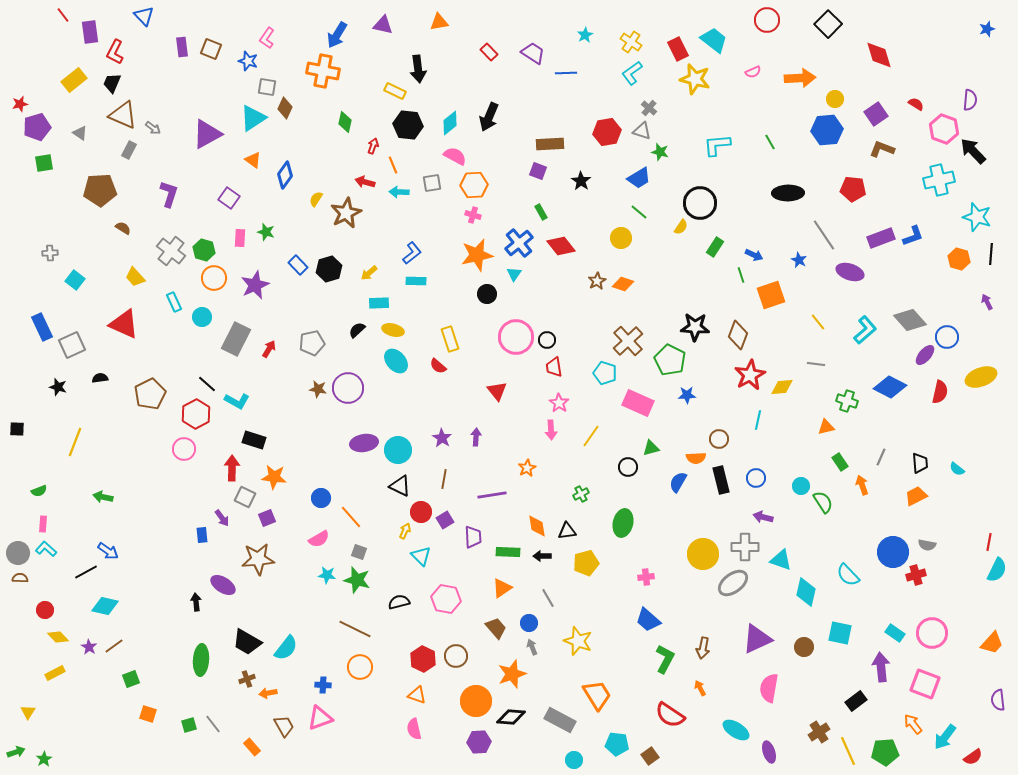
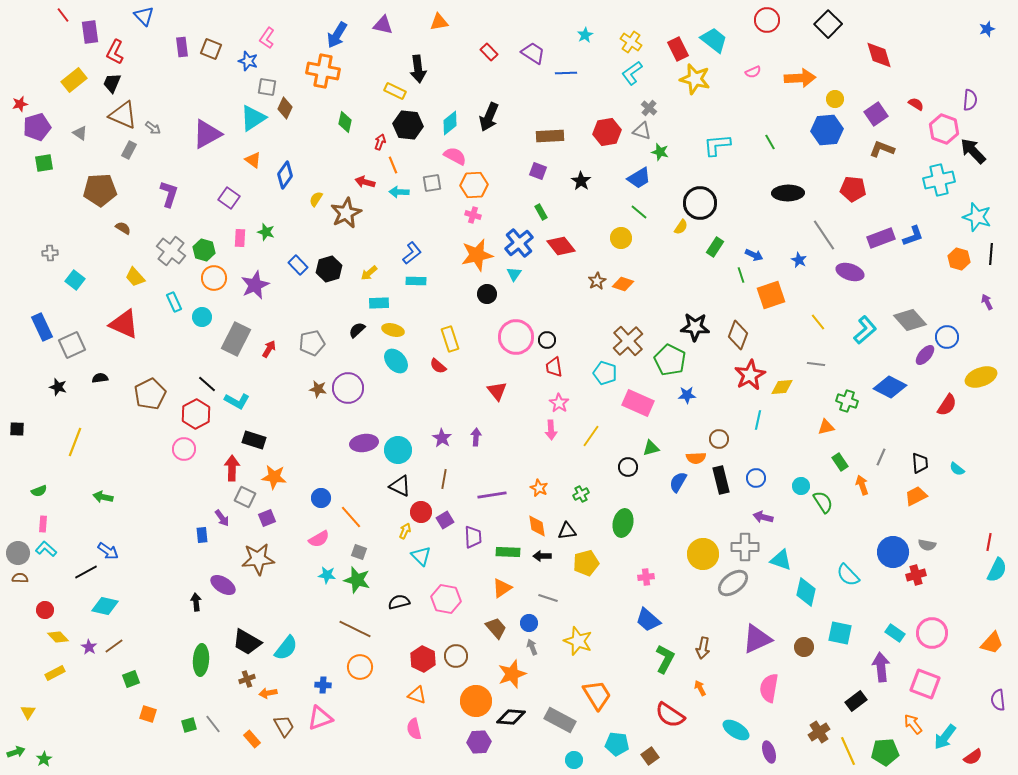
brown rectangle at (550, 144): moved 8 px up
red arrow at (373, 146): moved 7 px right, 4 px up
red semicircle at (940, 392): moved 7 px right, 13 px down; rotated 20 degrees clockwise
orange star at (527, 468): moved 12 px right, 20 px down; rotated 18 degrees counterclockwise
gray line at (548, 598): rotated 42 degrees counterclockwise
orange rectangle at (252, 747): moved 8 px up
